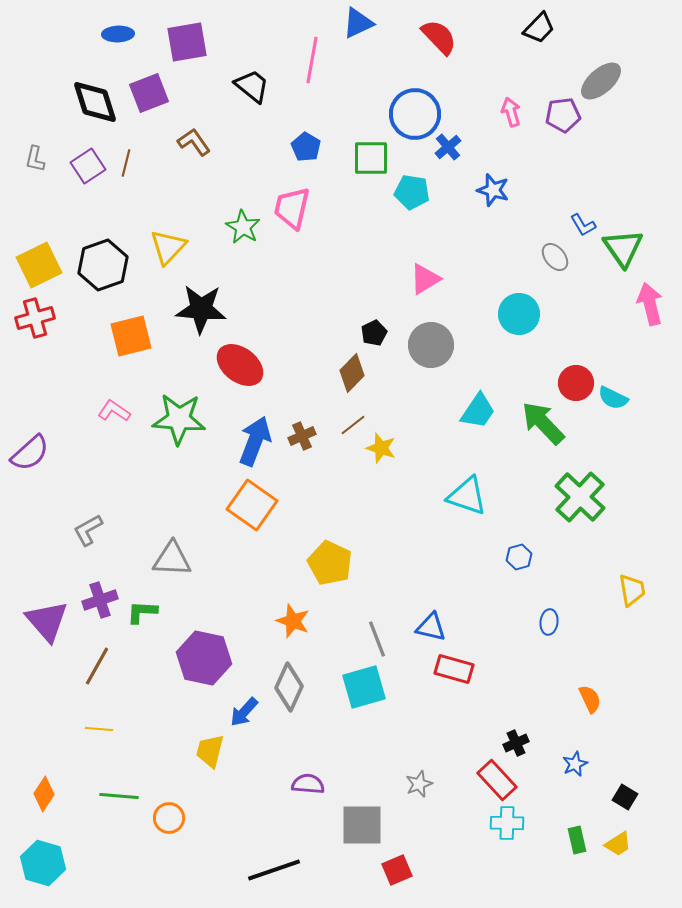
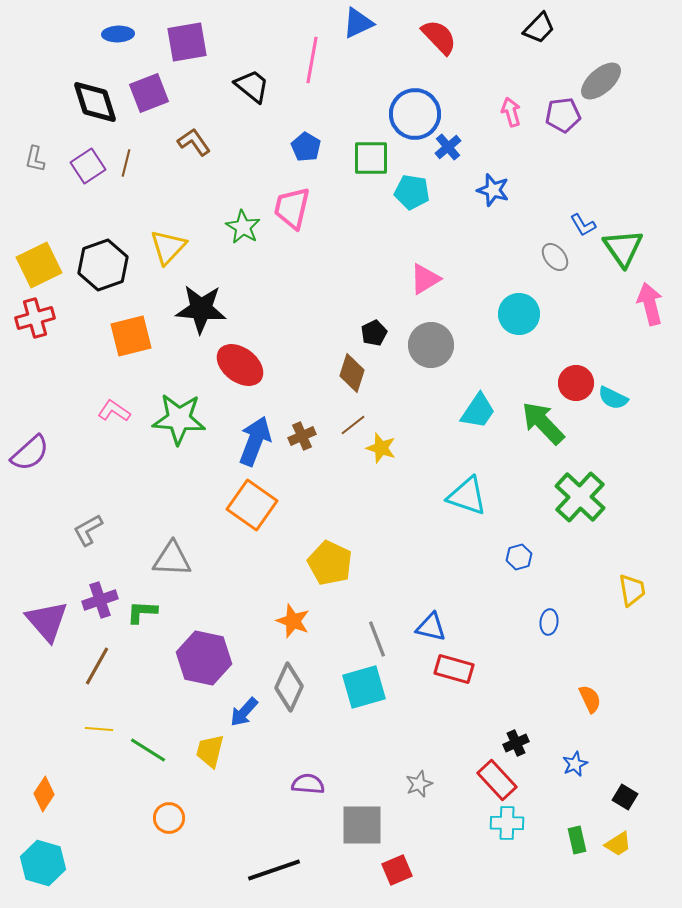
brown diamond at (352, 373): rotated 27 degrees counterclockwise
green line at (119, 796): moved 29 px right, 46 px up; rotated 27 degrees clockwise
